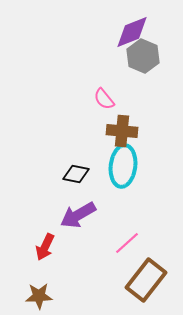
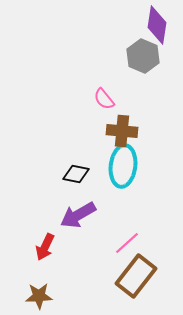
purple diamond: moved 25 px right, 7 px up; rotated 60 degrees counterclockwise
brown rectangle: moved 10 px left, 4 px up
